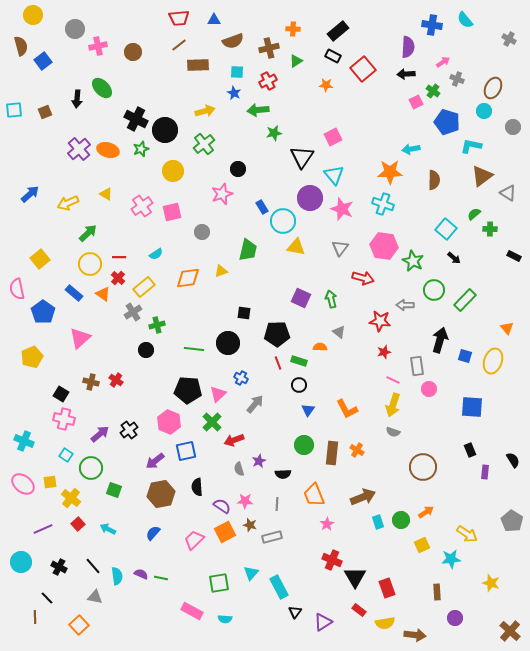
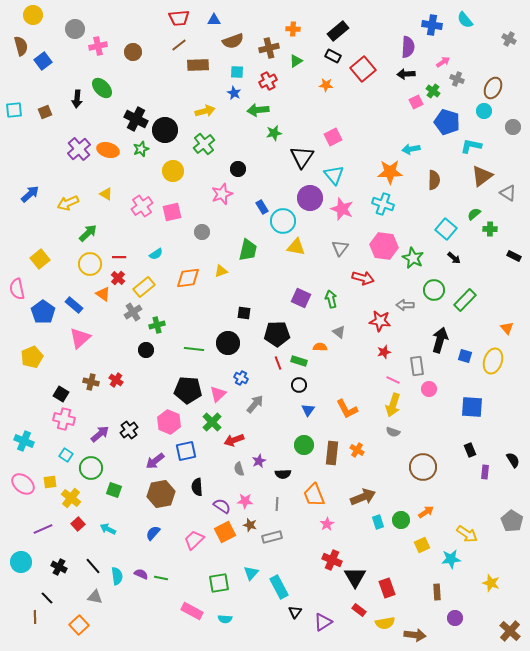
green star at (413, 261): moved 3 px up
blue rectangle at (74, 293): moved 12 px down
